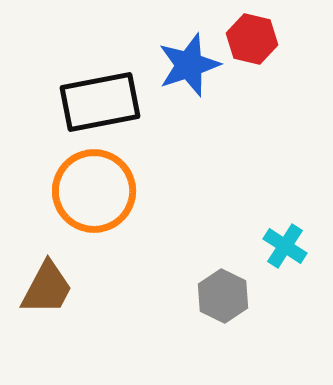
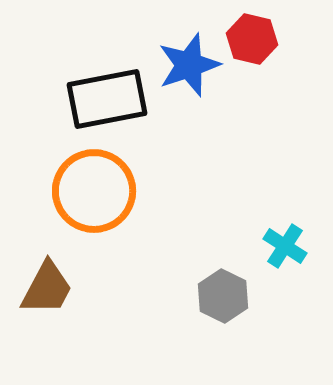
black rectangle: moved 7 px right, 3 px up
